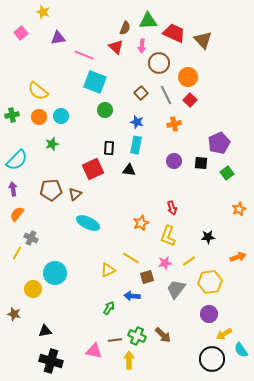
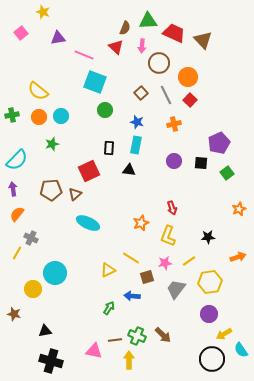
red square at (93, 169): moved 4 px left, 2 px down
